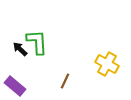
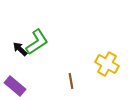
green L-shape: rotated 60 degrees clockwise
brown line: moved 6 px right; rotated 35 degrees counterclockwise
